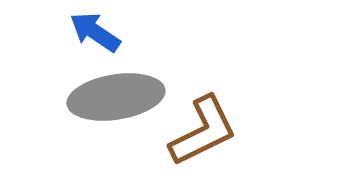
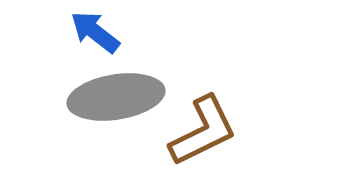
blue arrow: rotated 4 degrees clockwise
